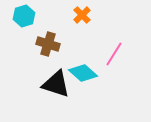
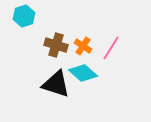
orange cross: moved 1 px right, 31 px down; rotated 12 degrees counterclockwise
brown cross: moved 8 px right, 1 px down
pink line: moved 3 px left, 6 px up
